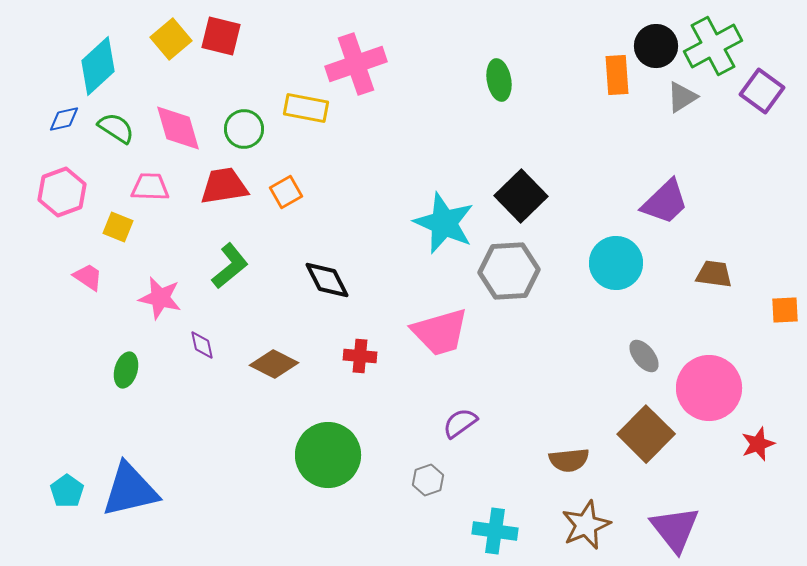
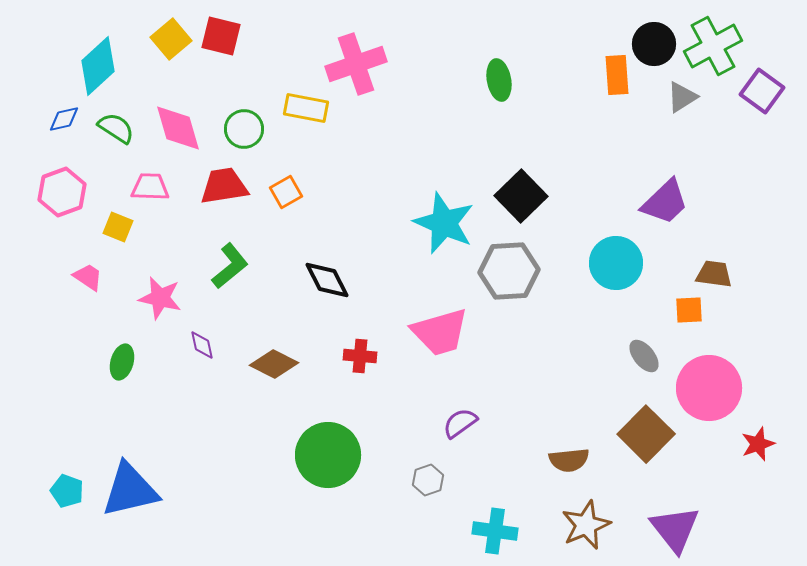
black circle at (656, 46): moved 2 px left, 2 px up
orange square at (785, 310): moved 96 px left
green ellipse at (126, 370): moved 4 px left, 8 px up
cyan pentagon at (67, 491): rotated 16 degrees counterclockwise
